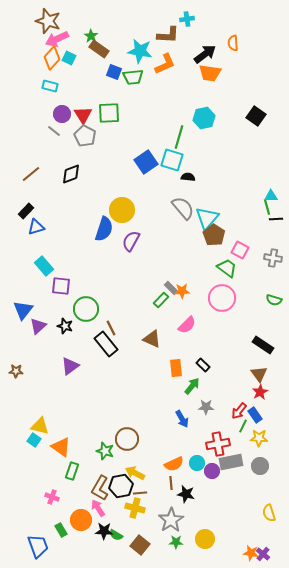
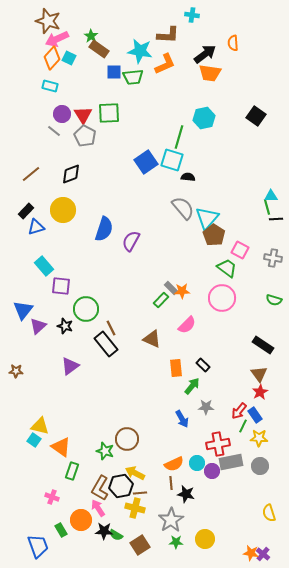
cyan cross at (187, 19): moved 5 px right, 4 px up; rotated 16 degrees clockwise
blue square at (114, 72): rotated 21 degrees counterclockwise
yellow circle at (122, 210): moved 59 px left
brown square at (140, 545): rotated 18 degrees clockwise
